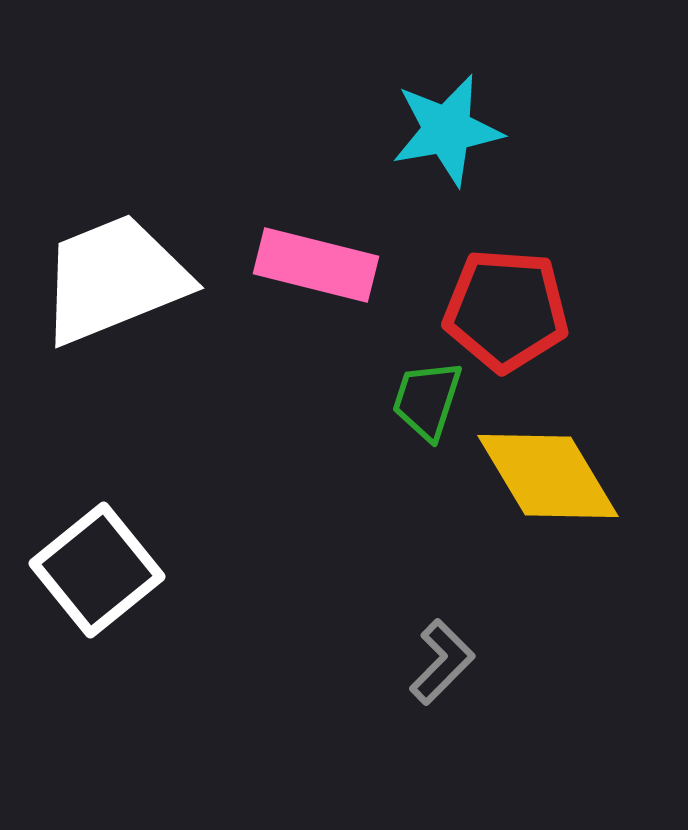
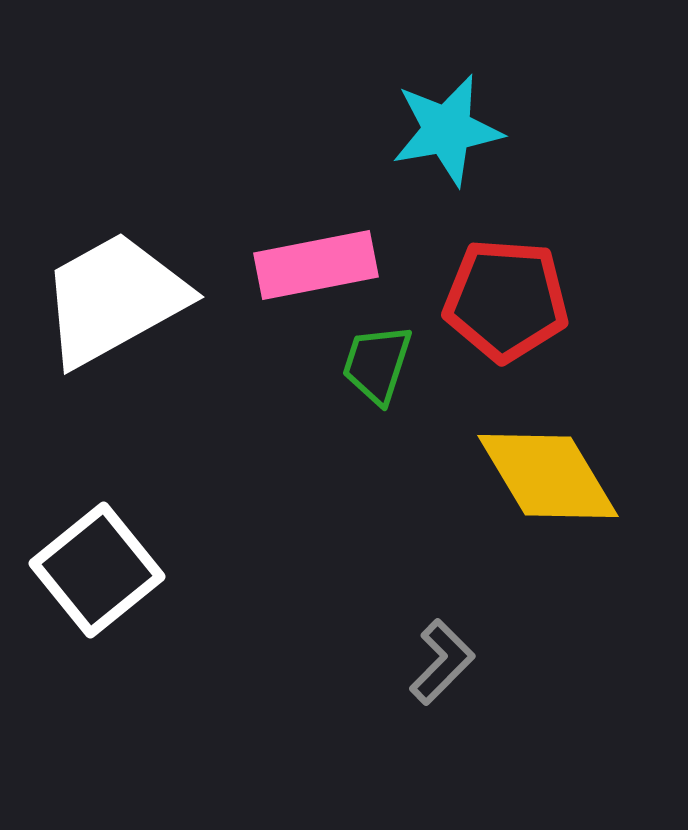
pink rectangle: rotated 25 degrees counterclockwise
white trapezoid: moved 20 px down; rotated 7 degrees counterclockwise
red pentagon: moved 10 px up
green trapezoid: moved 50 px left, 36 px up
